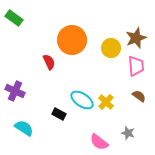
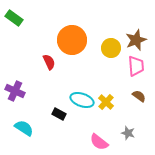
brown star: moved 2 px down
cyan ellipse: rotated 15 degrees counterclockwise
